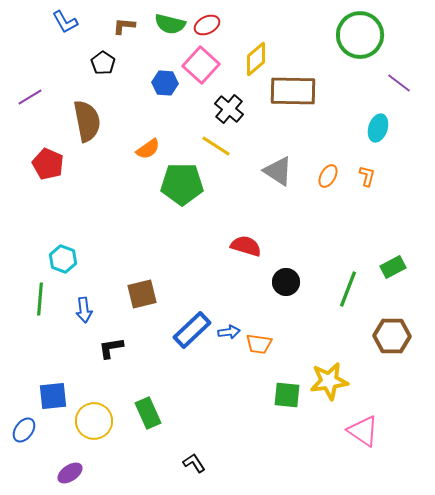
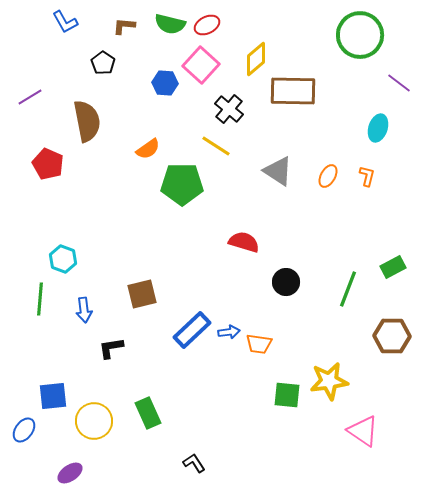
red semicircle at (246, 246): moved 2 px left, 4 px up
